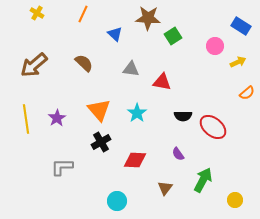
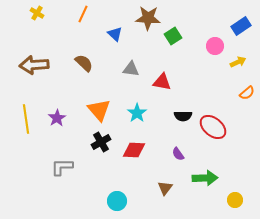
blue rectangle: rotated 66 degrees counterclockwise
brown arrow: rotated 36 degrees clockwise
red diamond: moved 1 px left, 10 px up
green arrow: moved 2 px right, 2 px up; rotated 60 degrees clockwise
